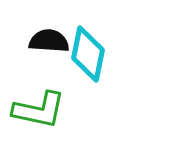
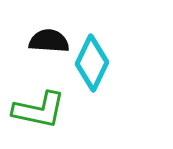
cyan diamond: moved 4 px right, 9 px down; rotated 14 degrees clockwise
